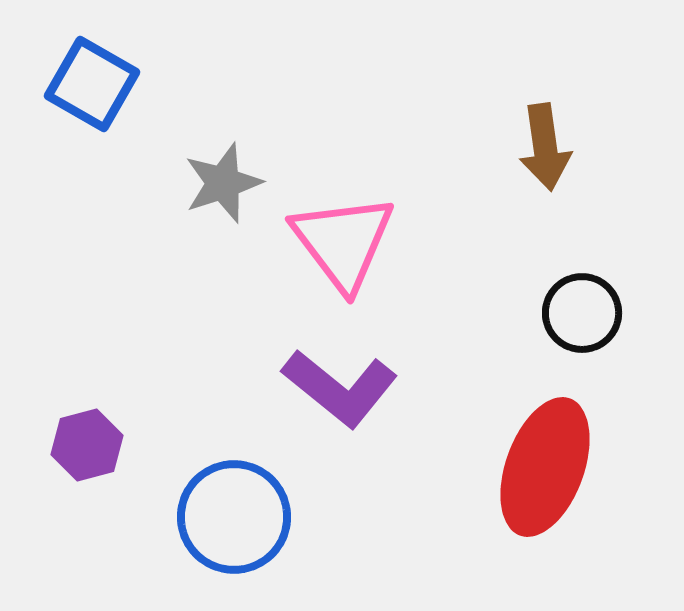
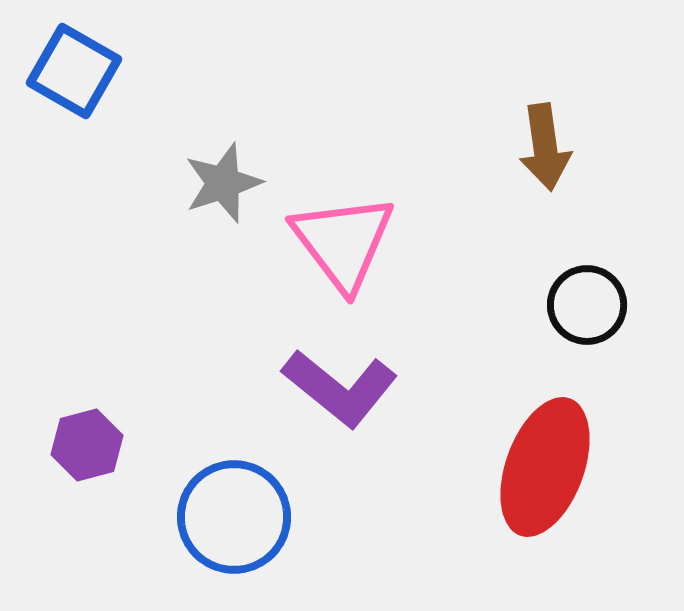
blue square: moved 18 px left, 13 px up
black circle: moved 5 px right, 8 px up
